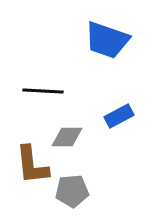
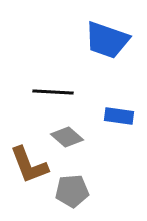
black line: moved 10 px right, 1 px down
blue rectangle: rotated 36 degrees clockwise
gray diamond: rotated 40 degrees clockwise
brown L-shape: moved 3 px left; rotated 15 degrees counterclockwise
